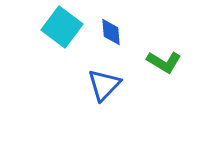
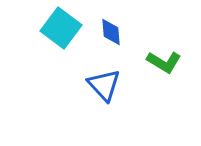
cyan square: moved 1 px left, 1 px down
blue triangle: rotated 27 degrees counterclockwise
